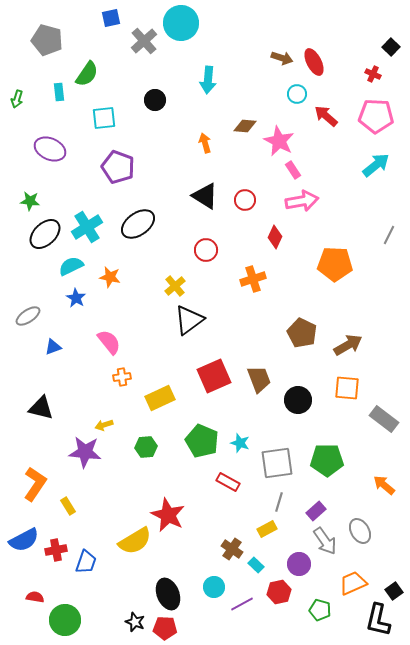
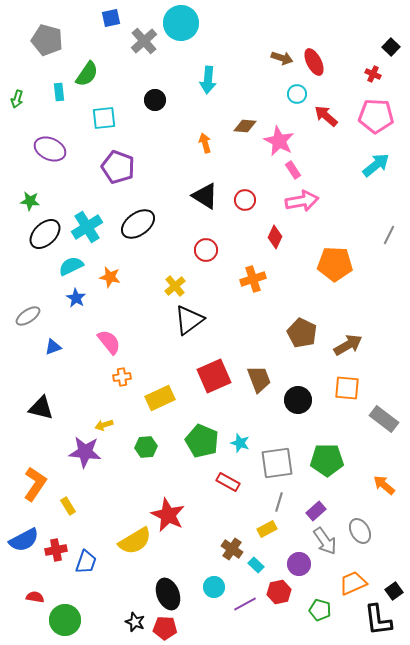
purple line at (242, 604): moved 3 px right
black L-shape at (378, 620): rotated 20 degrees counterclockwise
